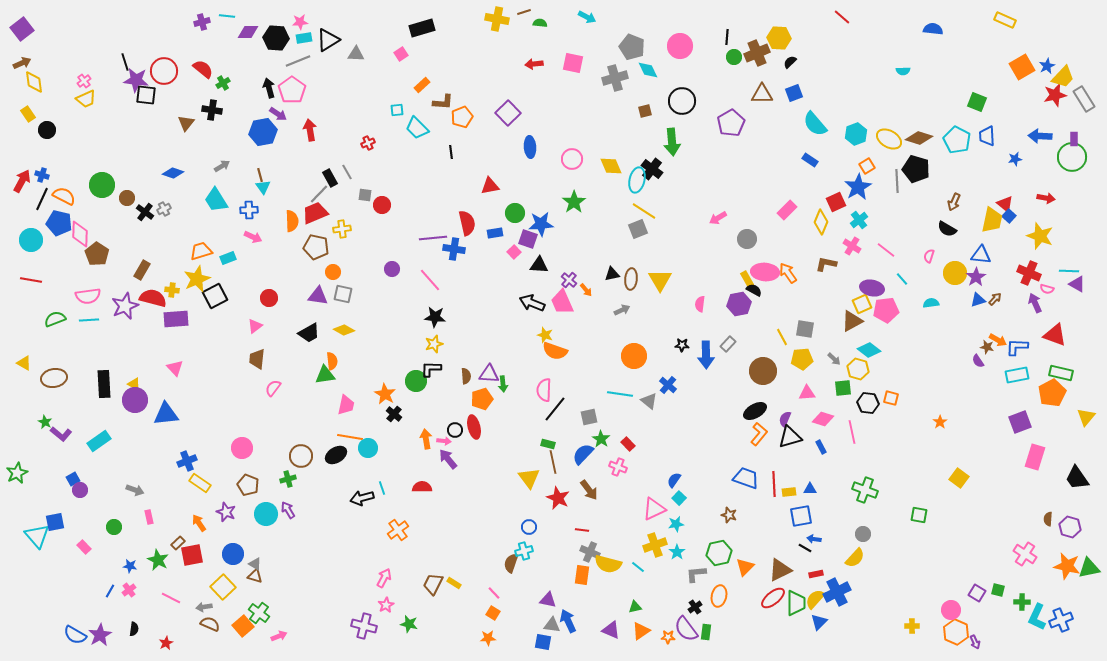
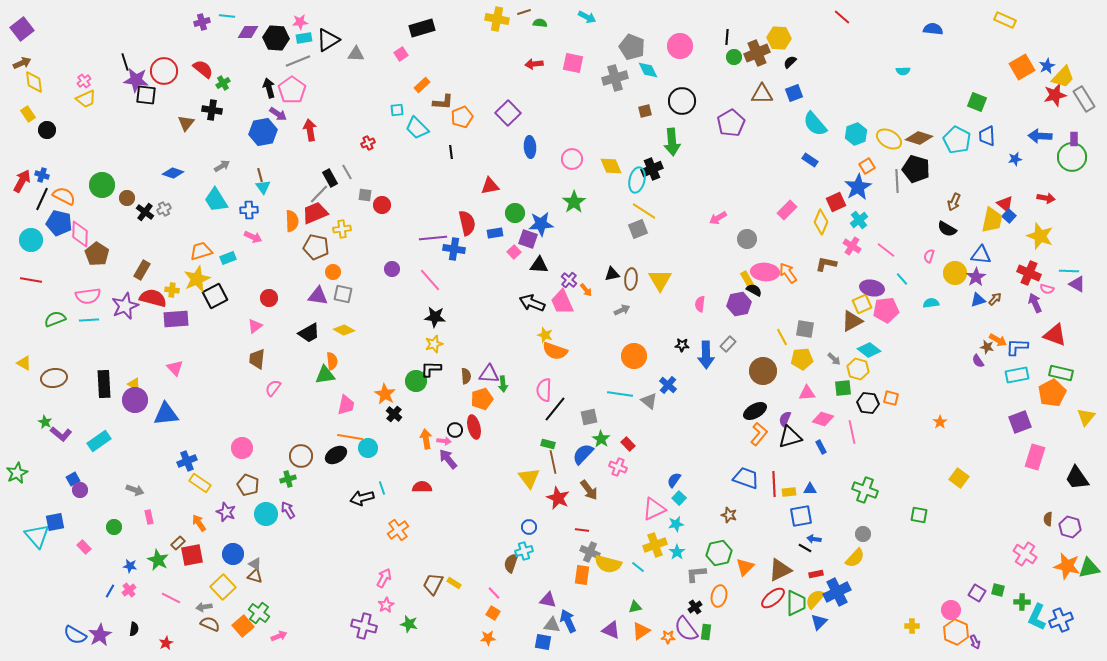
black cross at (652, 169): rotated 30 degrees clockwise
